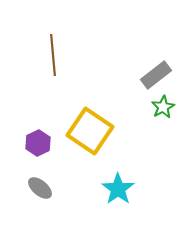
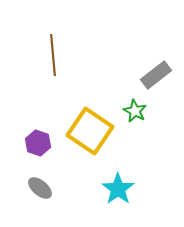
green star: moved 28 px left, 4 px down; rotated 15 degrees counterclockwise
purple hexagon: rotated 15 degrees counterclockwise
